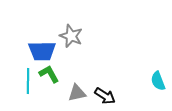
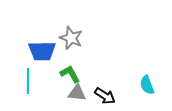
gray star: moved 2 px down
green L-shape: moved 21 px right
cyan semicircle: moved 11 px left, 4 px down
gray triangle: rotated 18 degrees clockwise
